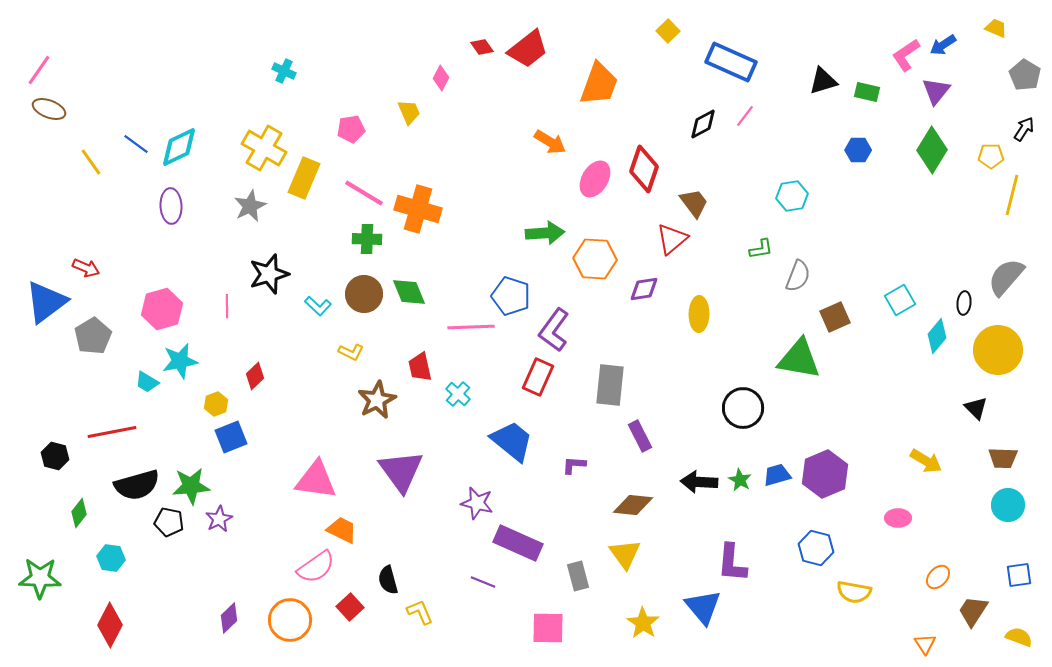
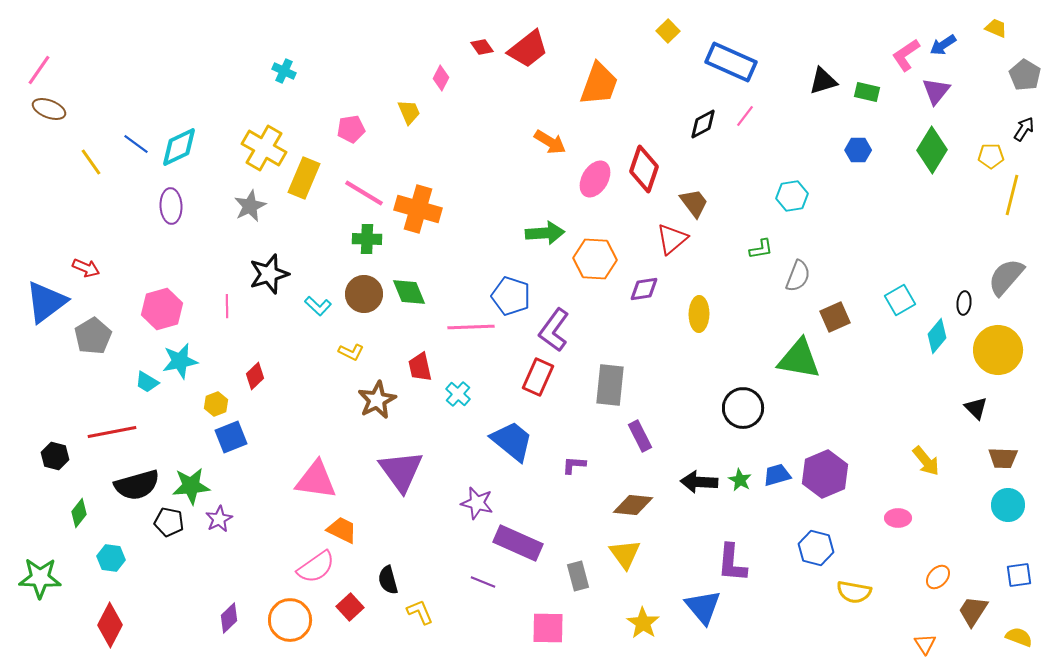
yellow arrow at (926, 461): rotated 20 degrees clockwise
